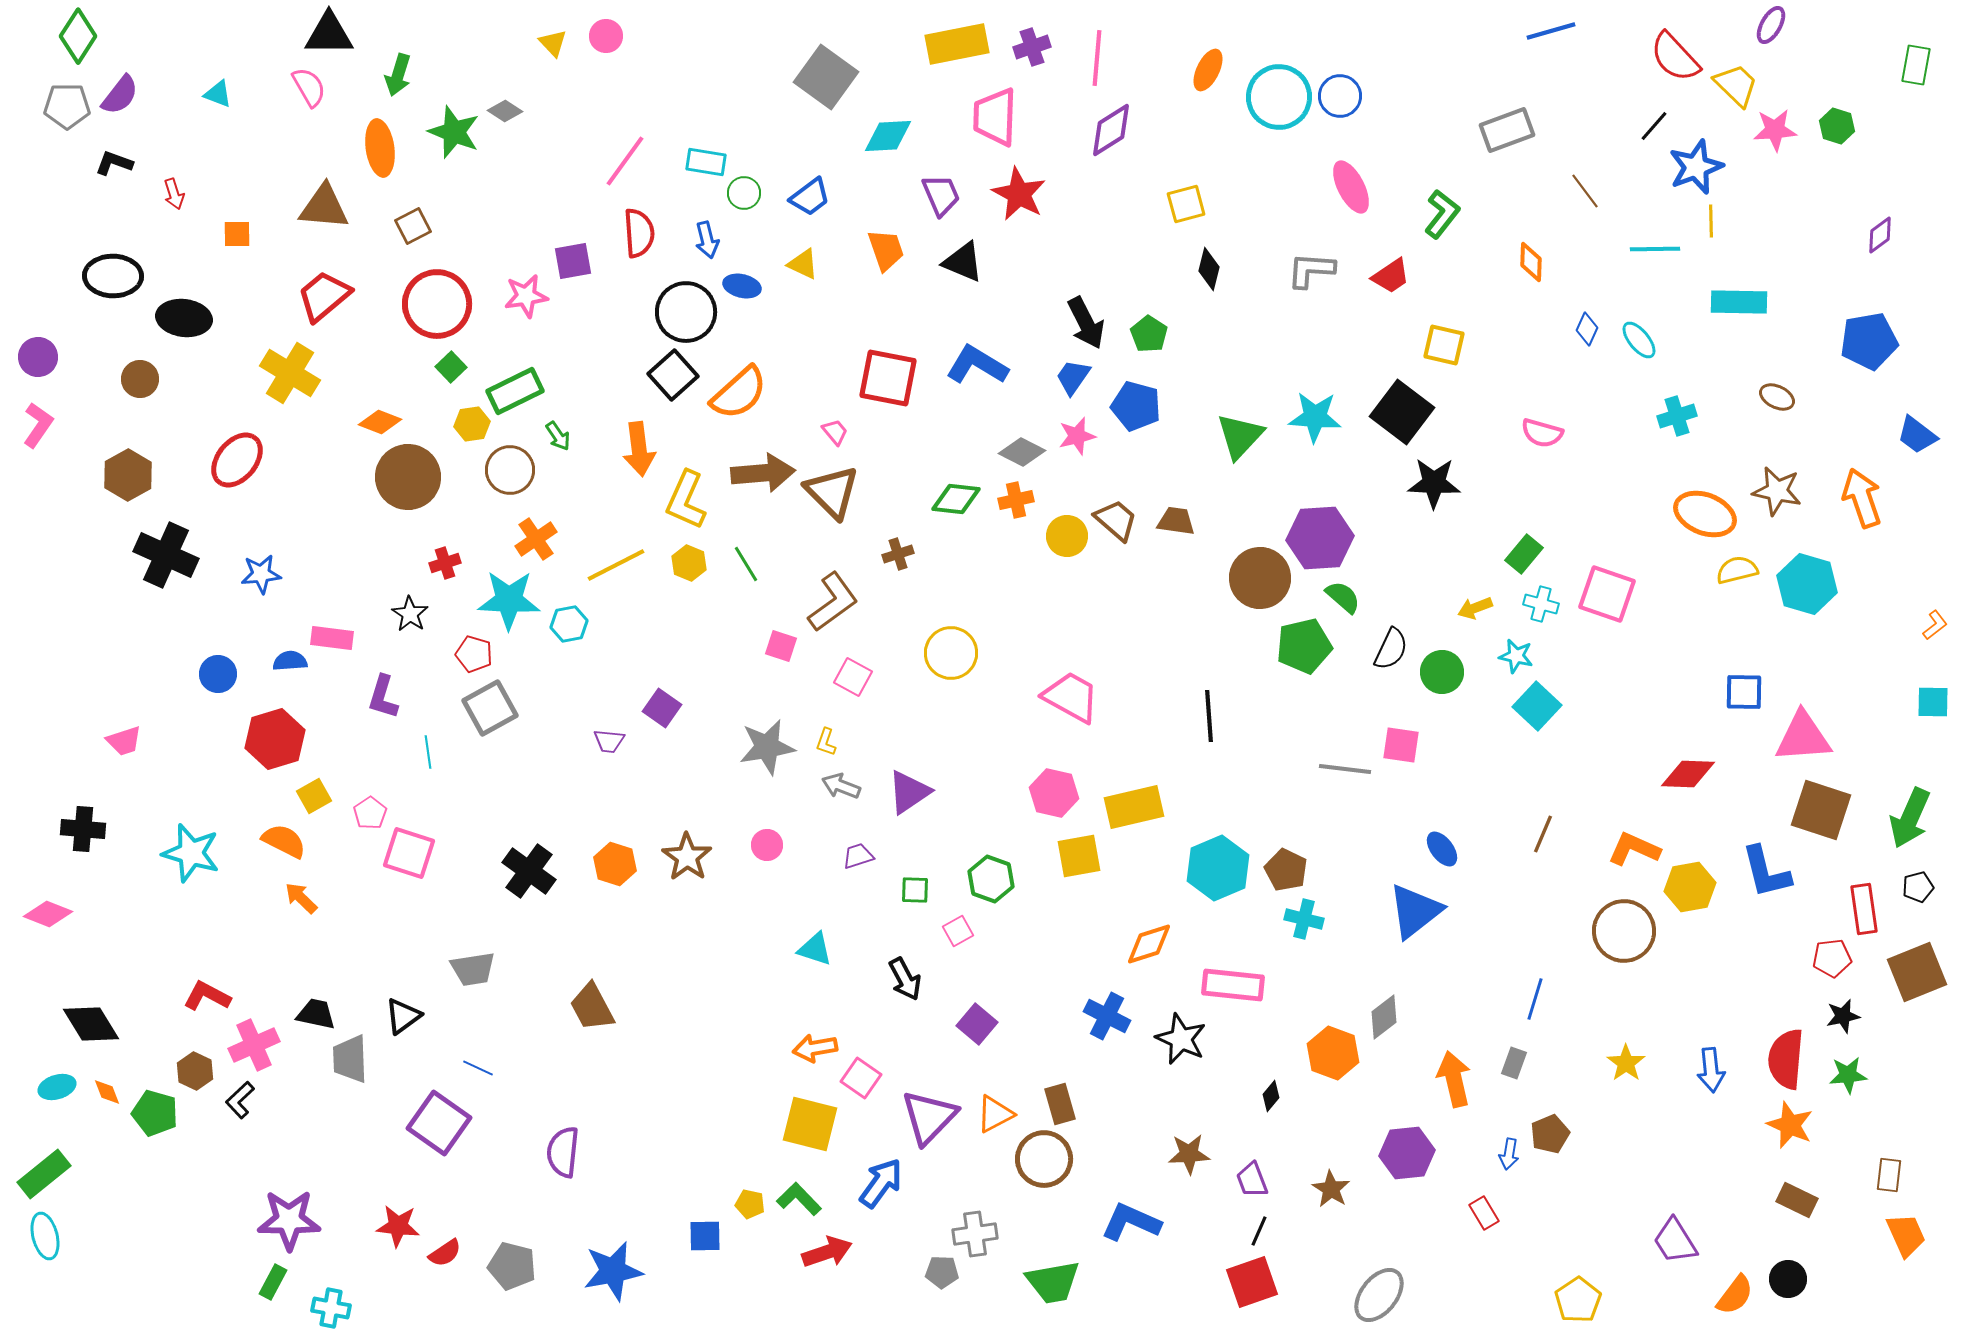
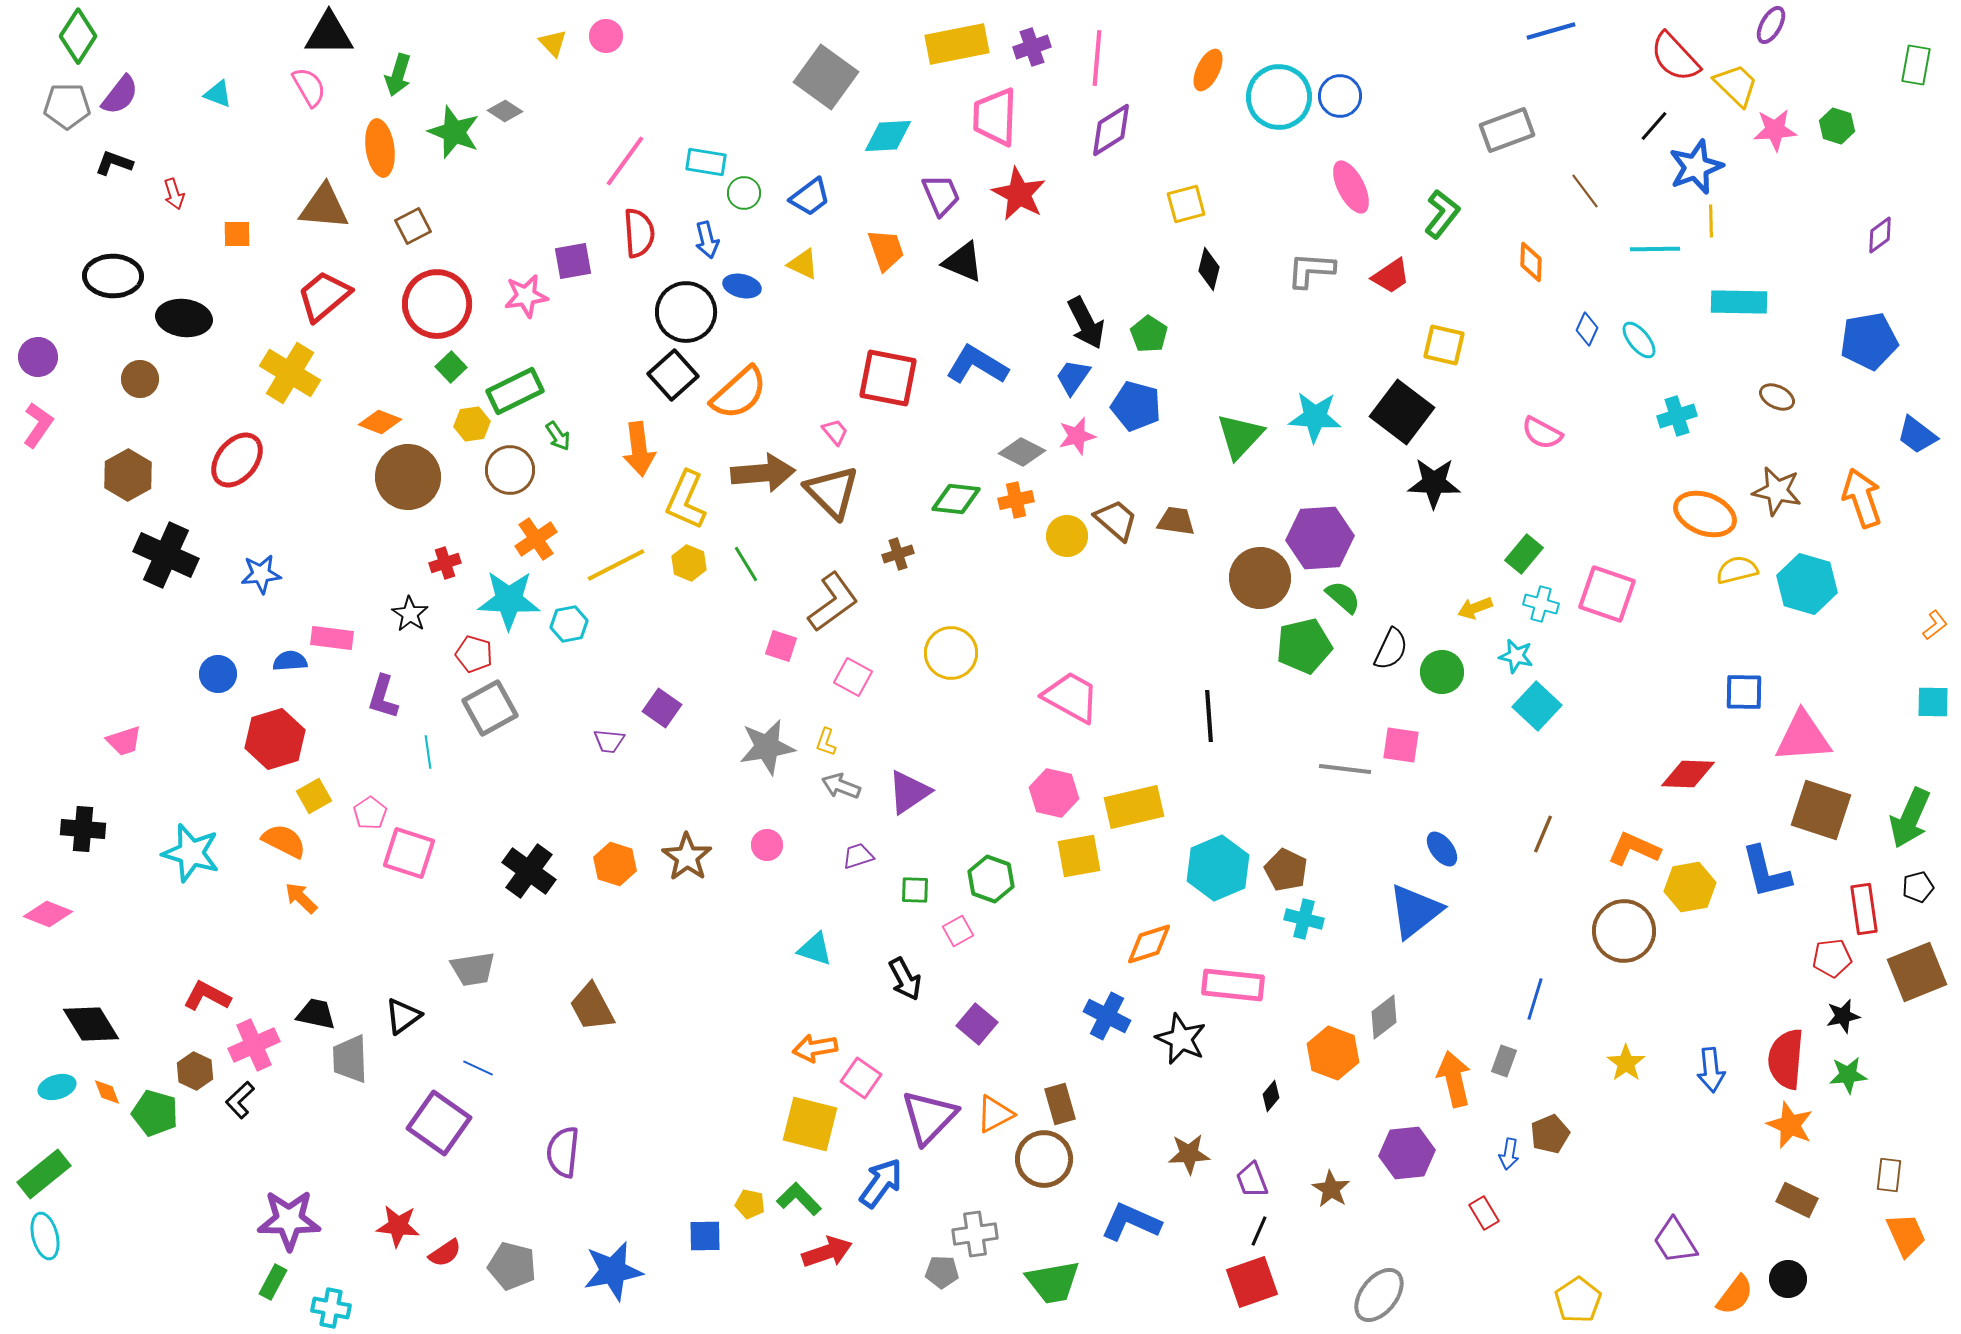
pink semicircle at (1542, 433): rotated 12 degrees clockwise
gray rectangle at (1514, 1063): moved 10 px left, 2 px up
